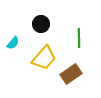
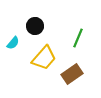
black circle: moved 6 px left, 2 px down
green line: moved 1 px left; rotated 24 degrees clockwise
brown rectangle: moved 1 px right
